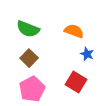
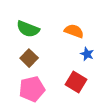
pink pentagon: rotated 15 degrees clockwise
